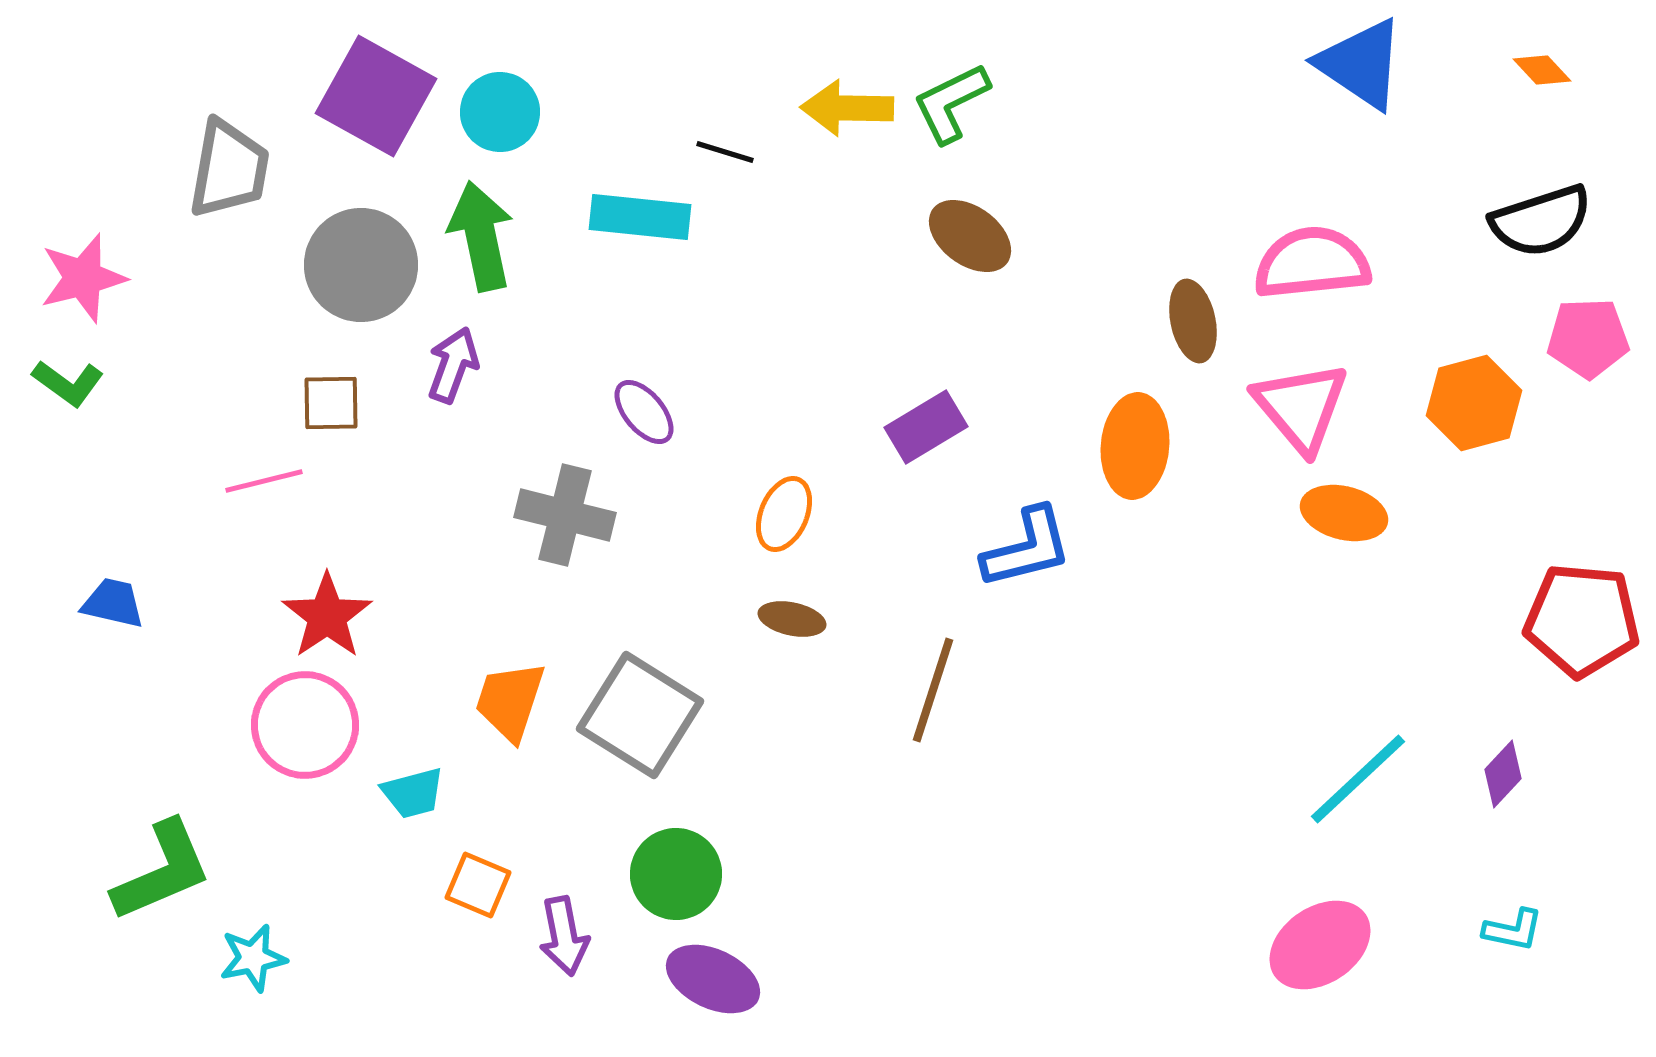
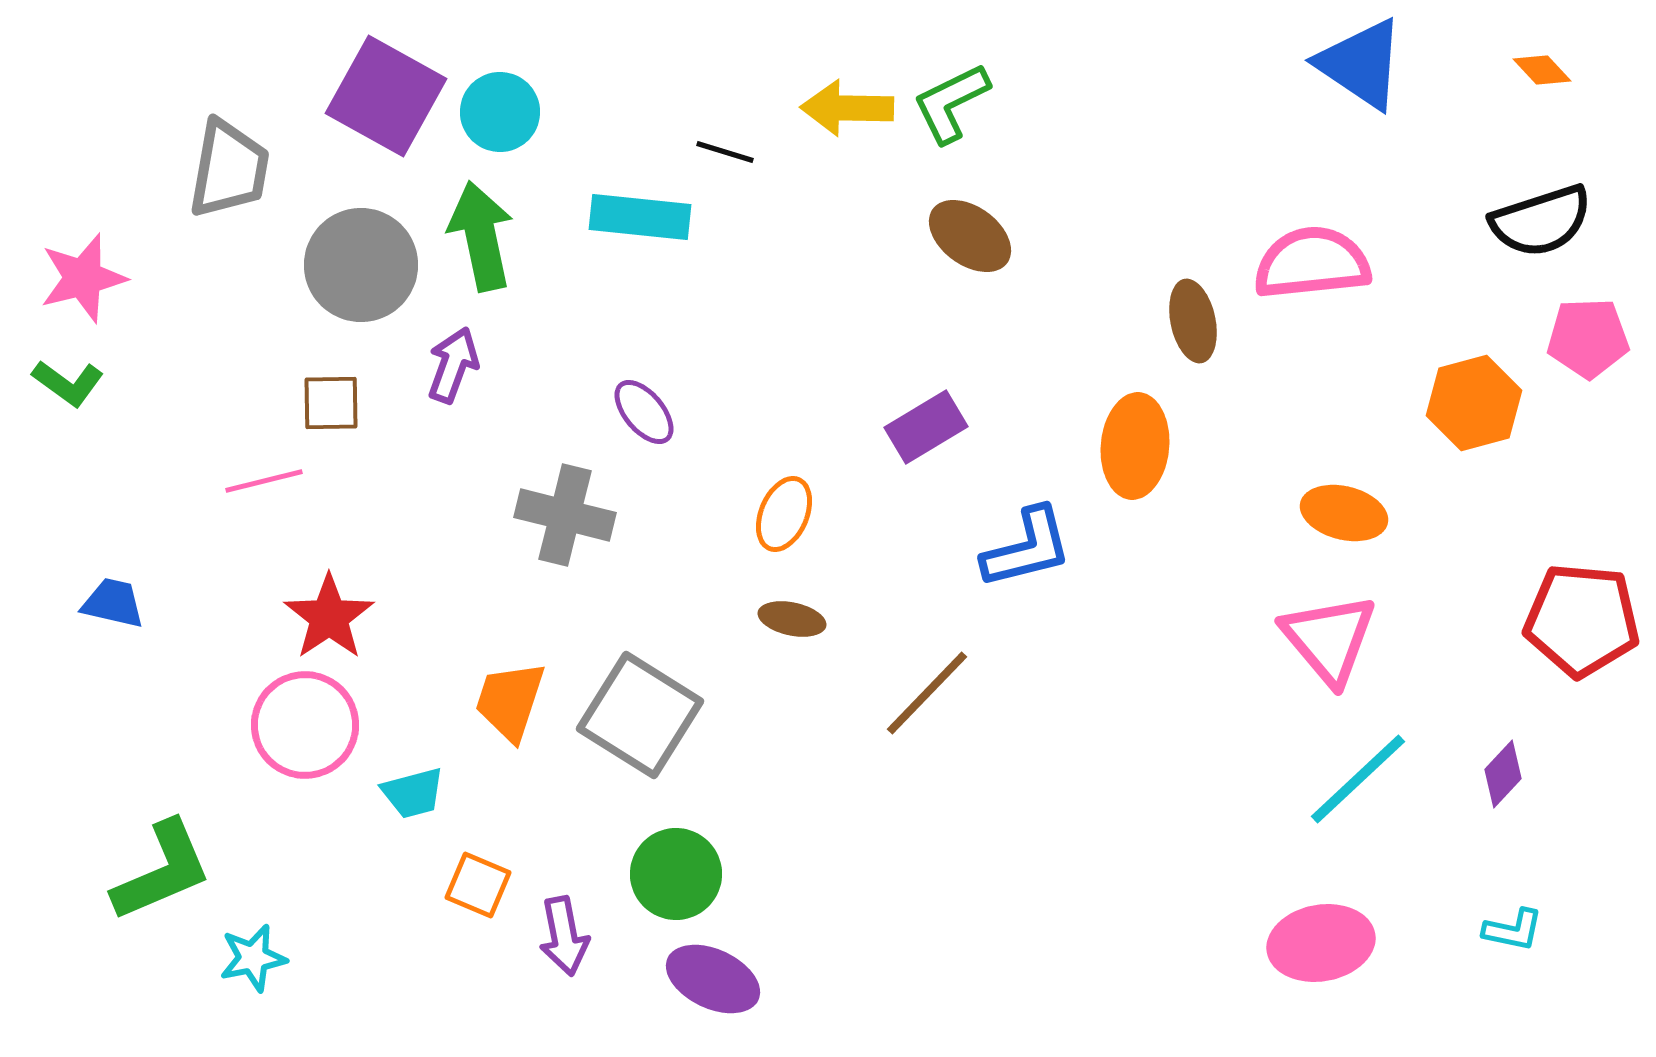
purple square at (376, 96): moved 10 px right
pink triangle at (1301, 407): moved 28 px right, 232 px down
red star at (327, 616): moved 2 px right, 1 px down
brown line at (933, 690): moved 6 px left, 3 px down; rotated 26 degrees clockwise
pink ellipse at (1320, 945): moved 1 px right, 2 px up; rotated 24 degrees clockwise
